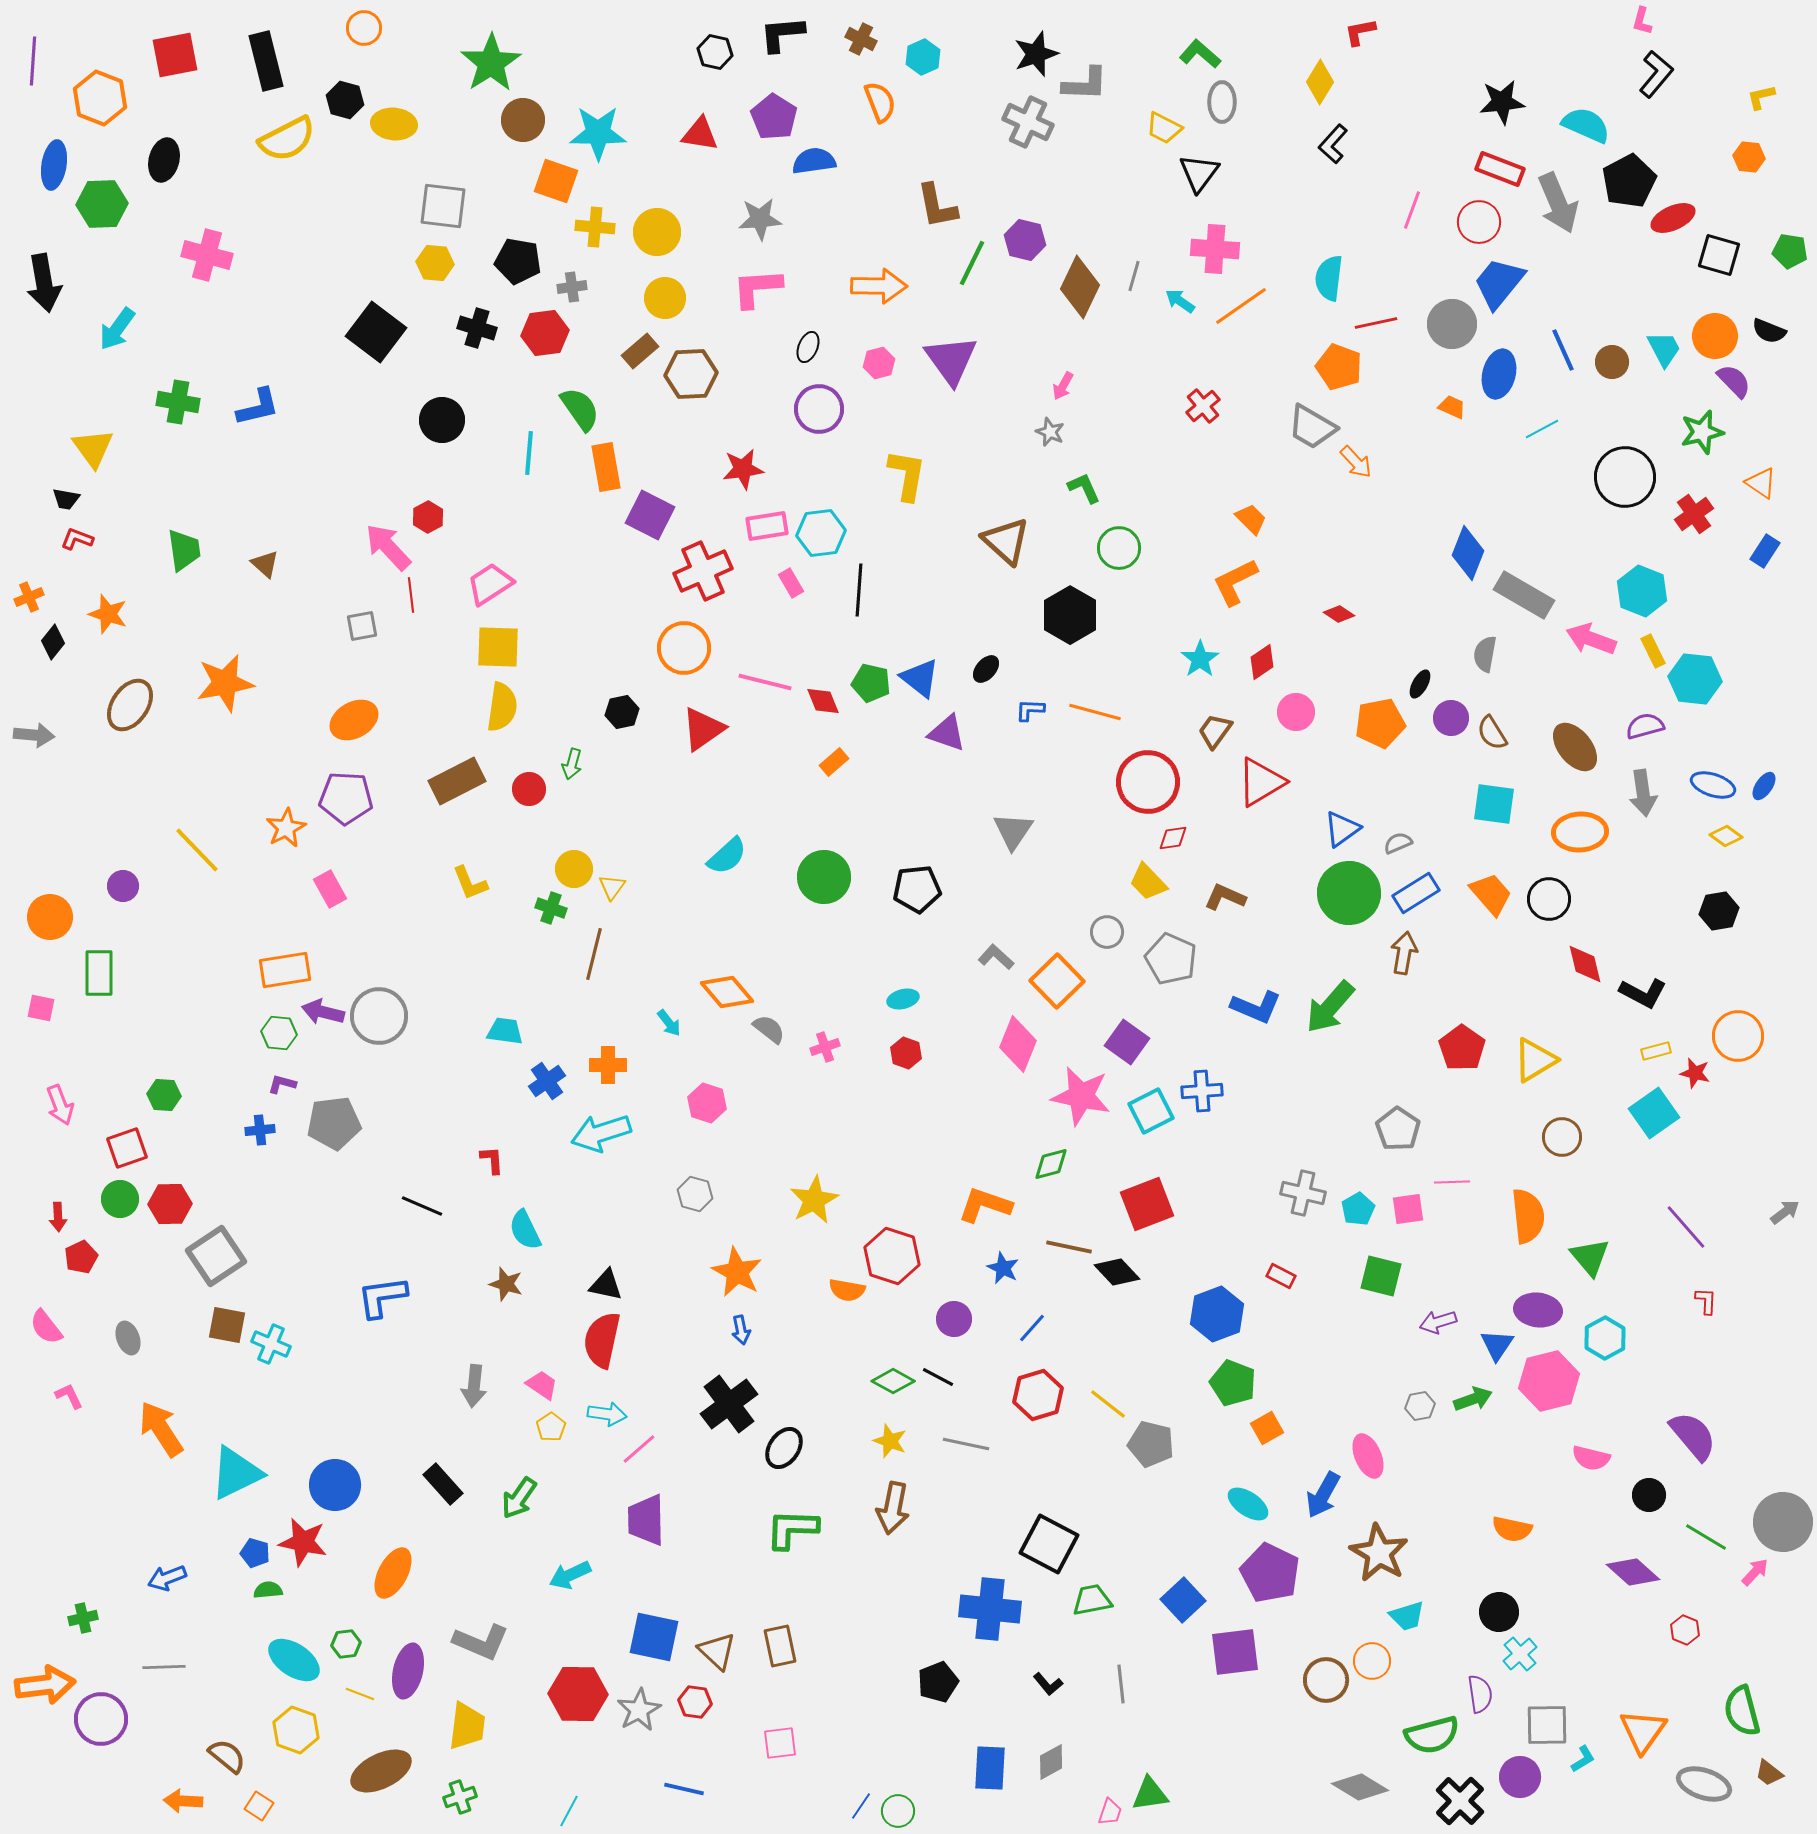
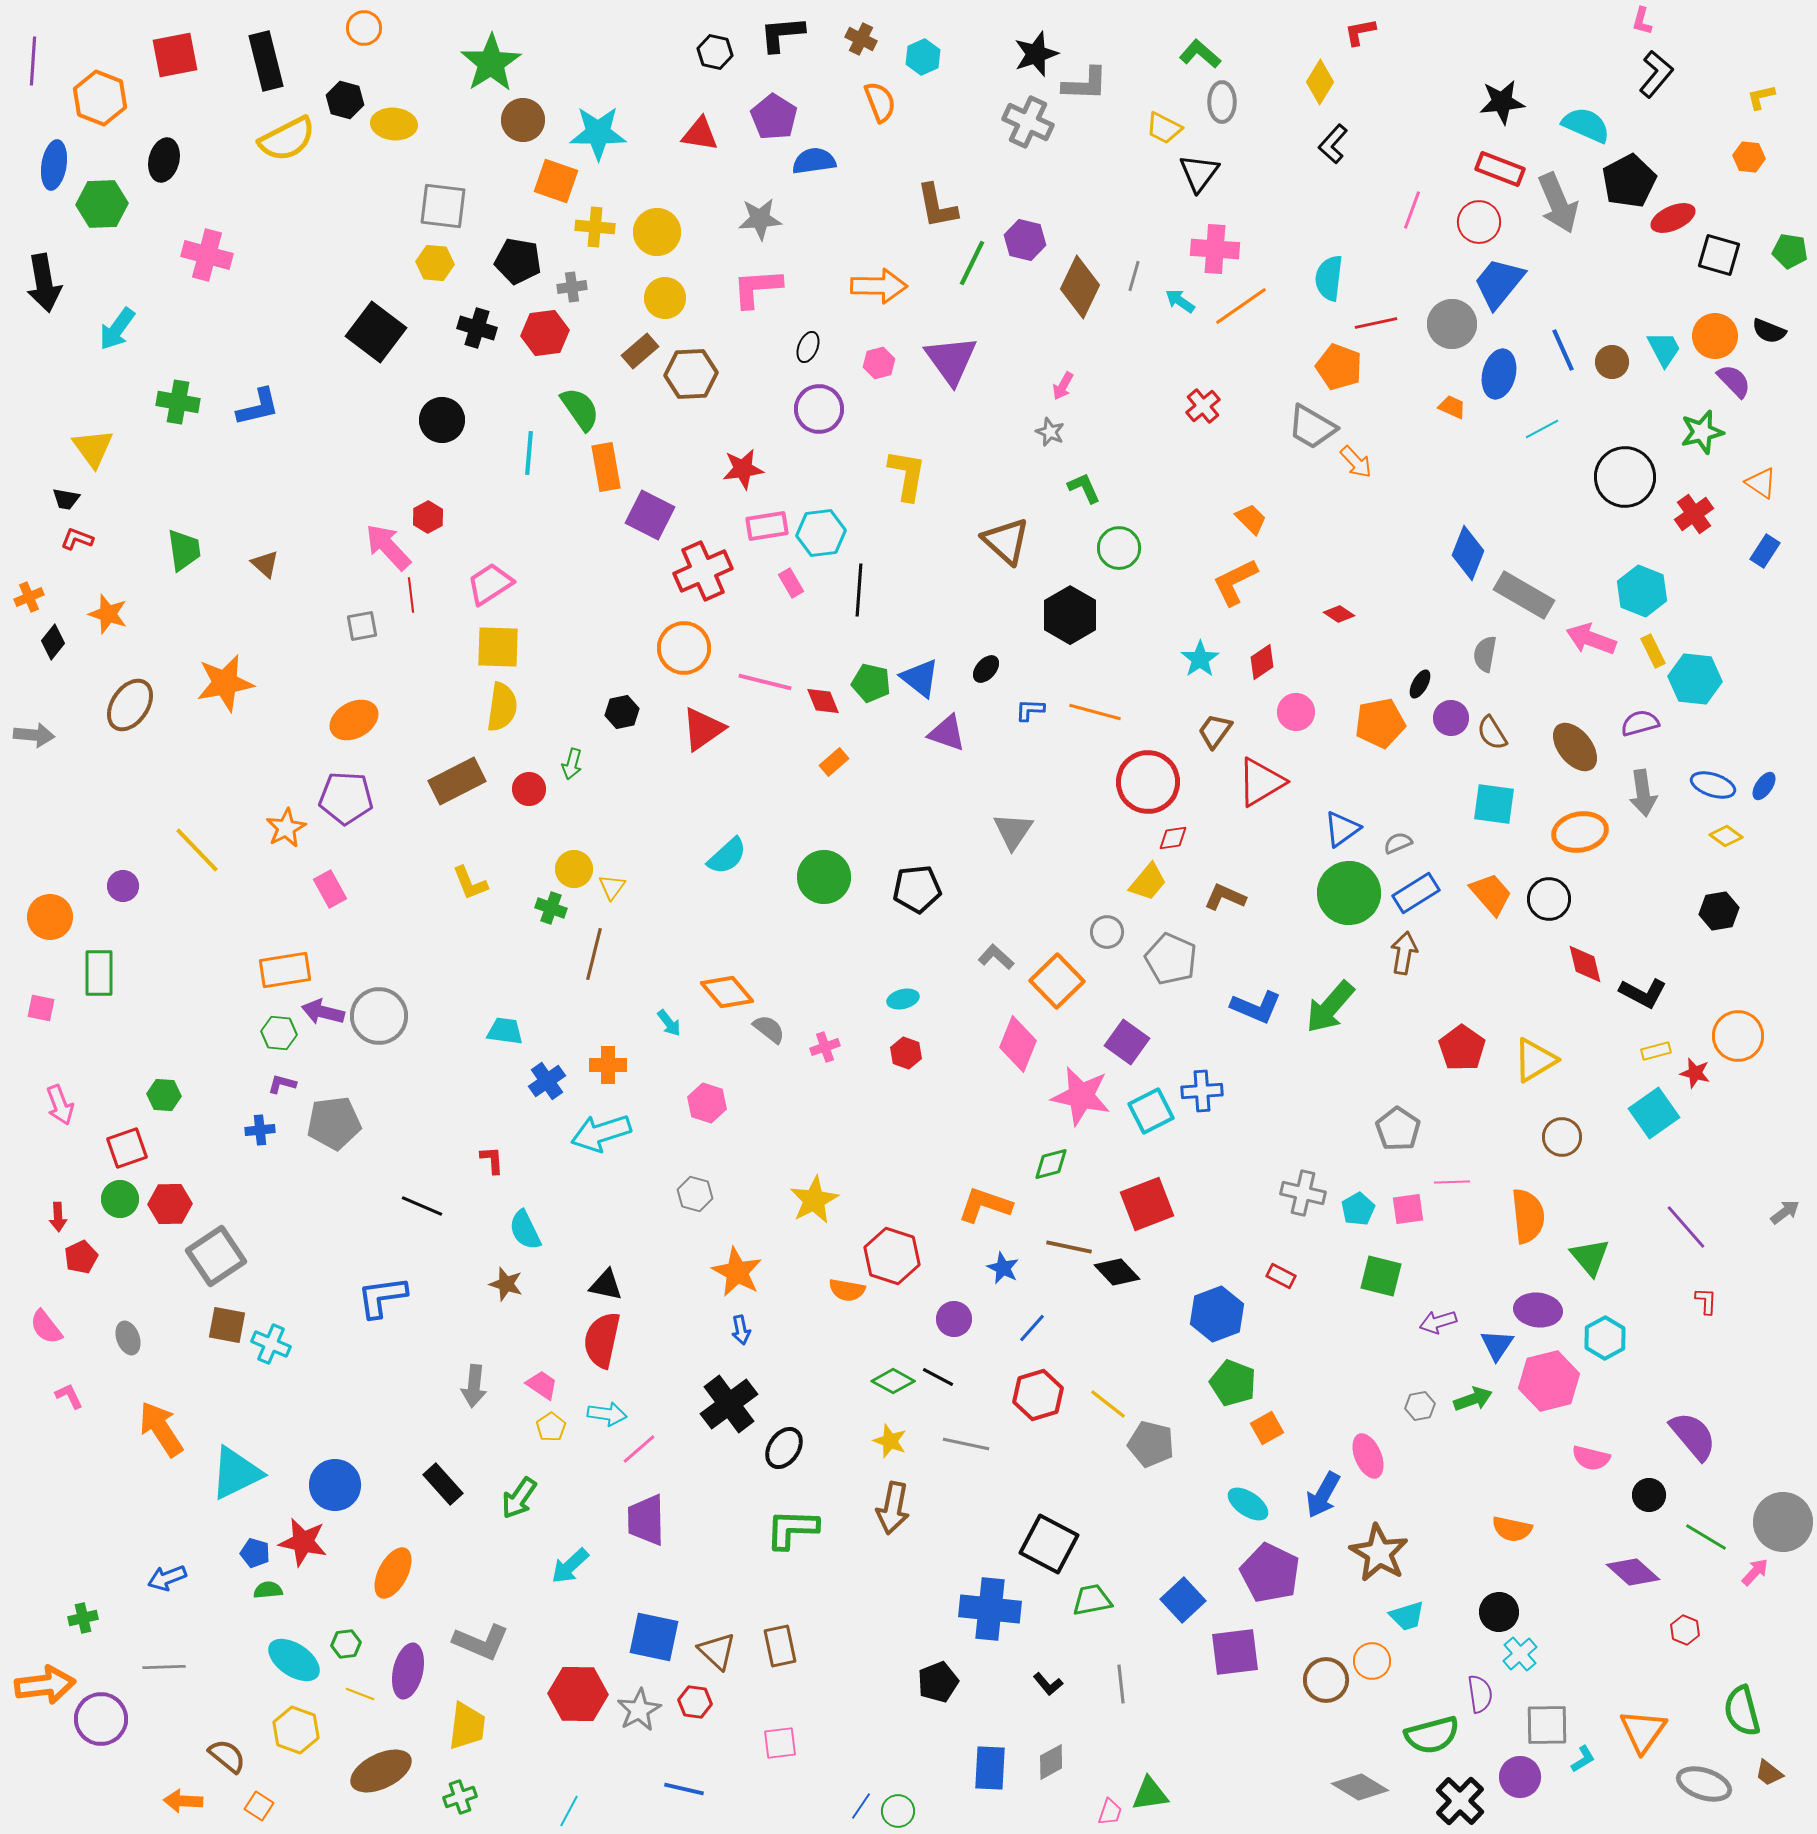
purple semicircle at (1645, 726): moved 5 px left, 3 px up
orange ellipse at (1580, 832): rotated 8 degrees counterclockwise
yellow trapezoid at (1148, 882): rotated 96 degrees counterclockwise
cyan arrow at (570, 1575): moved 9 px up; rotated 18 degrees counterclockwise
